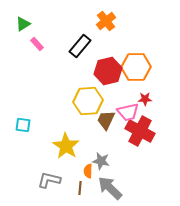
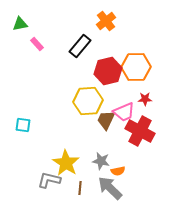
green triangle: moved 3 px left; rotated 21 degrees clockwise
pink trapezoid: moved 4 px left; rotated 10 degrees counterclockwise
yellow star: moved 17 px down
orange semicircle: moved 30 px right; rotated 104 degrees counterclockwise
